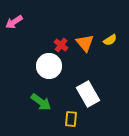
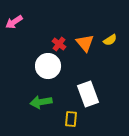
red cross: moved 2 px left, 1 px up
white circle: moved 1 px left
white rectangle: rotated 10 degrees clockwise
green arrow: rotated 135 degrees clockwise
